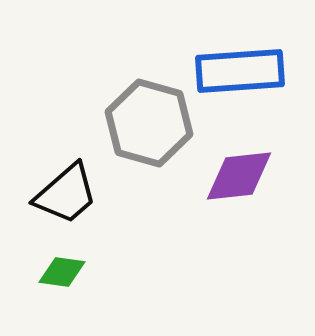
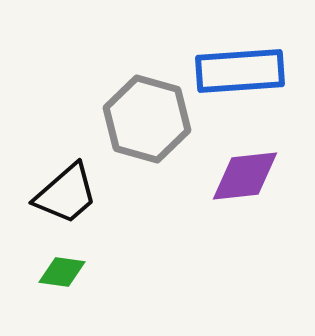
gray hexagon: moved 2 px left, 4 px up
purple diamond: moved 6 px right
